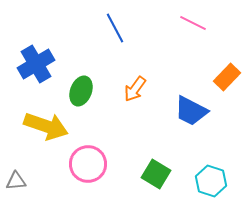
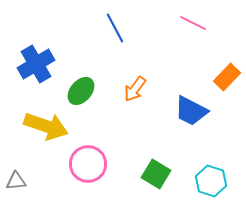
green ellipse: rotated 20 degrees clockwise
